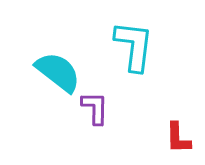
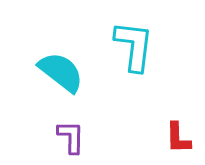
cyan semicircle: moved 3 px right
purple L-shape: moved 24 px left, 29 px down
